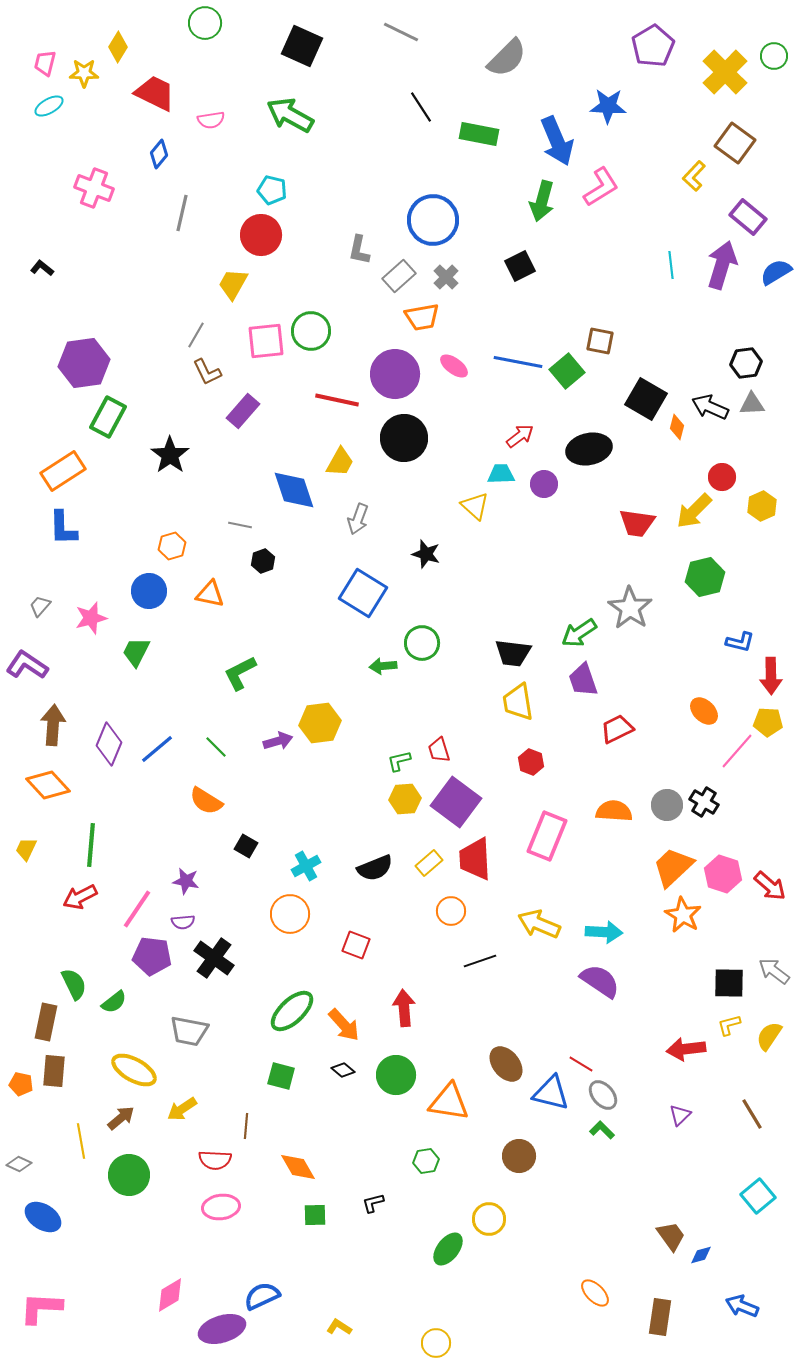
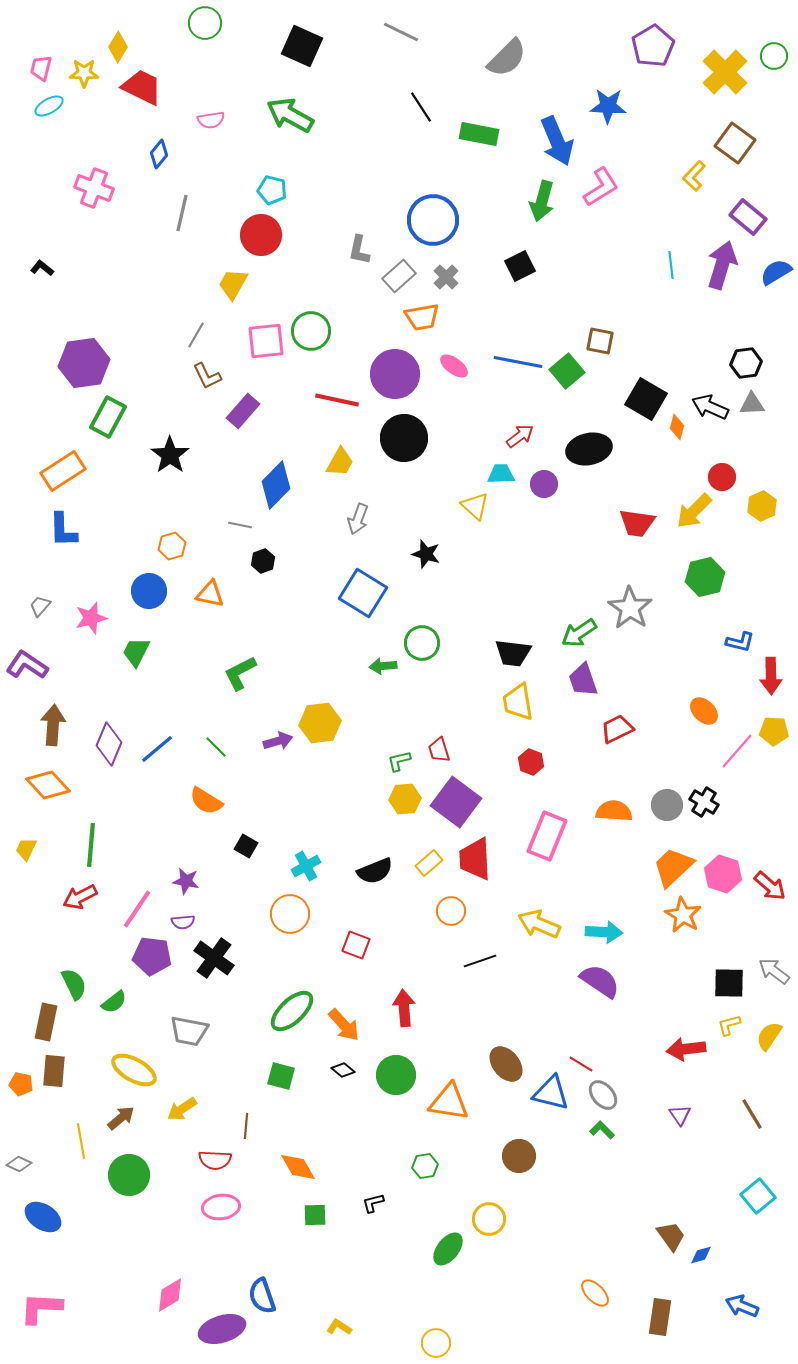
pink trapezoid at (45, 63): moved 4 px left, 5 px down
red trapezoid at (155, 93): moved 13 px left, 6 px up
brown L-shape at (207, 372): moved 4 px down
blue diamond at (294, 490): moved 18 px left, 5 px up; rotated 63 degrees clockwise
blue L-shape at (63, 528): moved 2 px down
yellow pentagon at (768, 722): moved 6 px right, 9 px down
black semicircle at (375, 868): moved 3 px down
purple triangle at (680, 1115): rotated 20 degrees counterclockwise
green hexagon at (426, 1161): moved 1 px left, 5 px down
blue semicircle at (262, 1296): rotated 84 degrees counterclockwise
